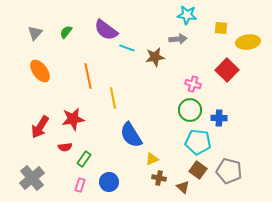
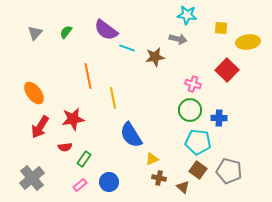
gray arrow: rotated 18 degrees clockwise
orange ellipse: moved 6 px left, 22 px down
pink rectangle: rotated 32 degrees clockwise
